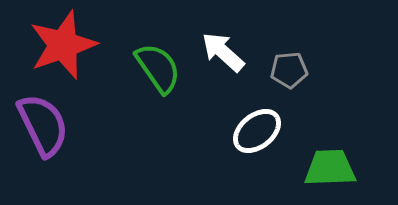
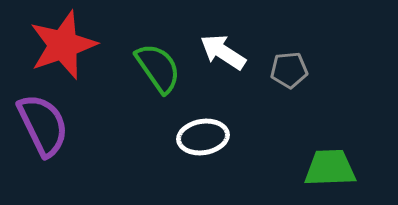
white arrow: rotated 9 degrees counterclockwise
white ellipse: moved 54 px left, 6 px down; rotated 30 degrees clockwise
